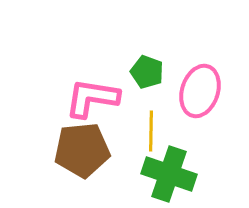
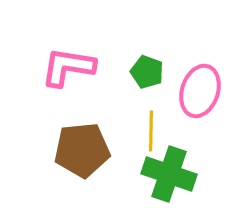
pink L-shape: moved 24 px left, 31 px up
